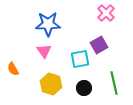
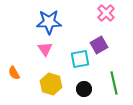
blue star: moved 1 px right, 2 px up
pink triangle: moved 1 px right, 2 px up
orange semicircle: moved 1 px right, 4 px down
black circle: moved 1 px down
